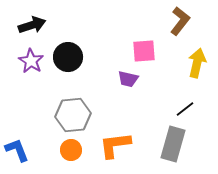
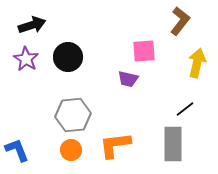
purple star: moved 5 px left, 2 px up
gray rectangle: rotated 16 degrees counterclockwise
